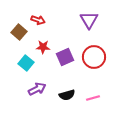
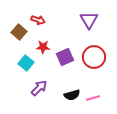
purple arrow: moved 2 px right, 1 px up; rotated 18 degrees counterclockwise
black semicircle: moved 5 px right
